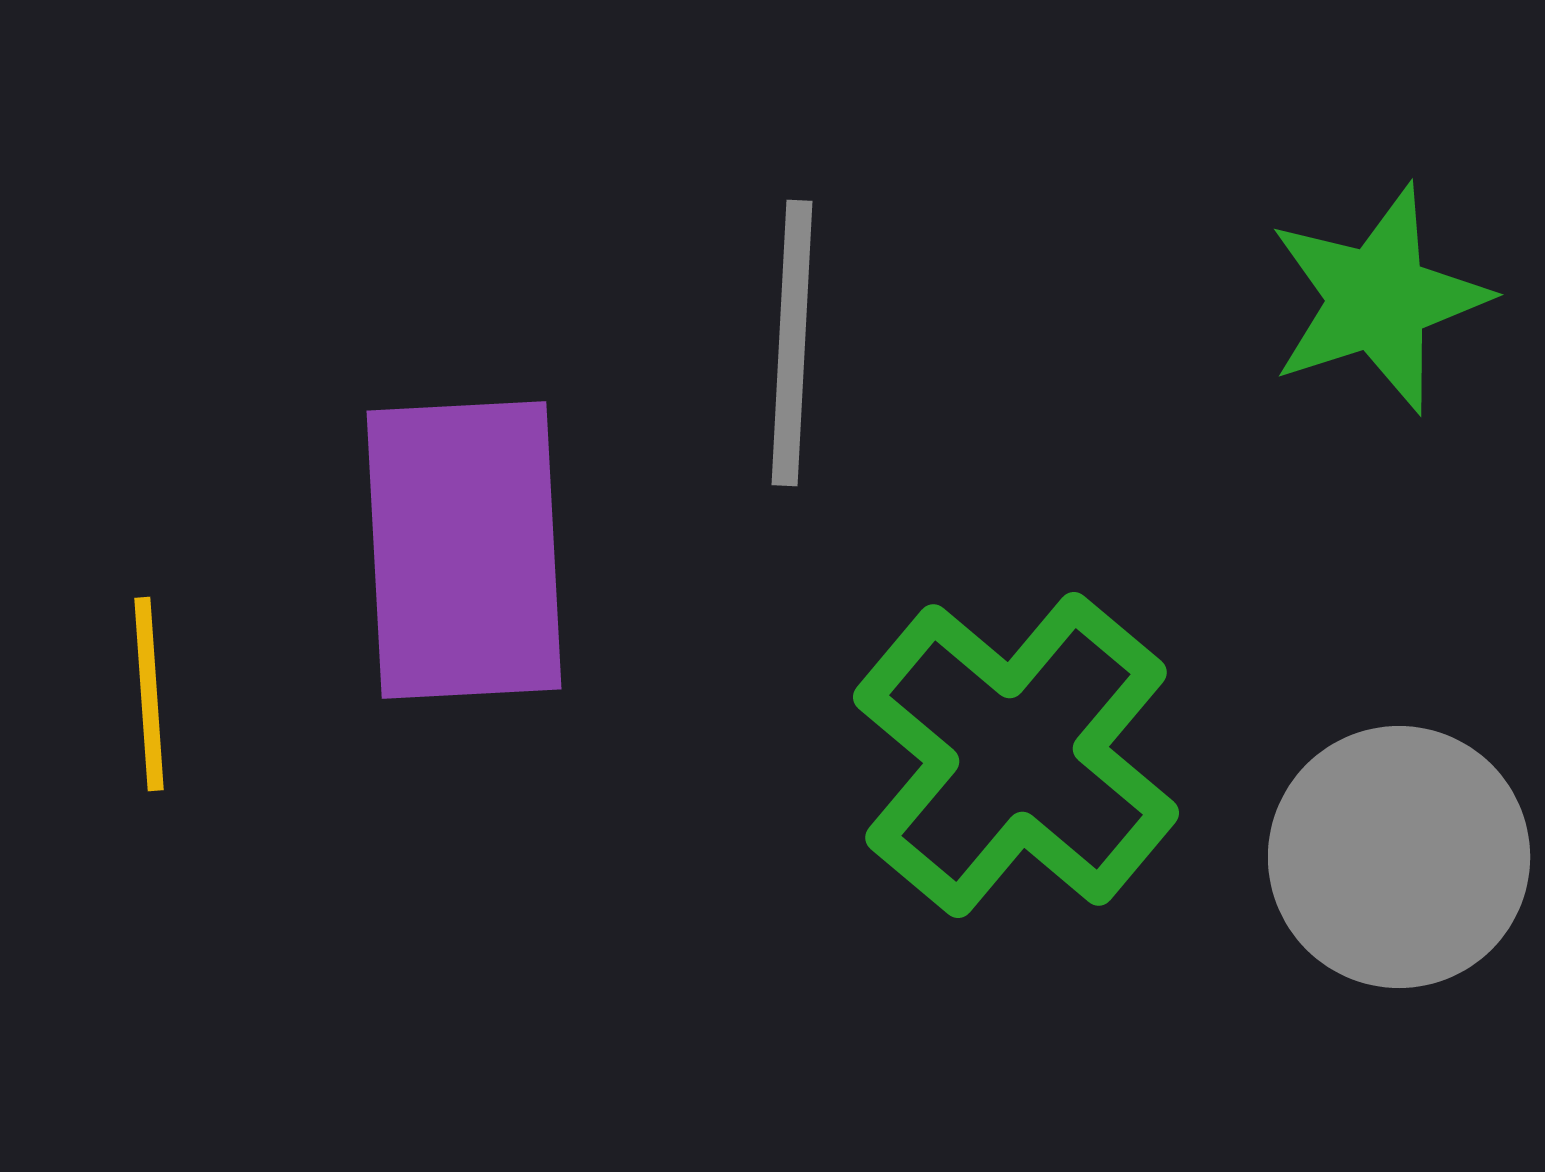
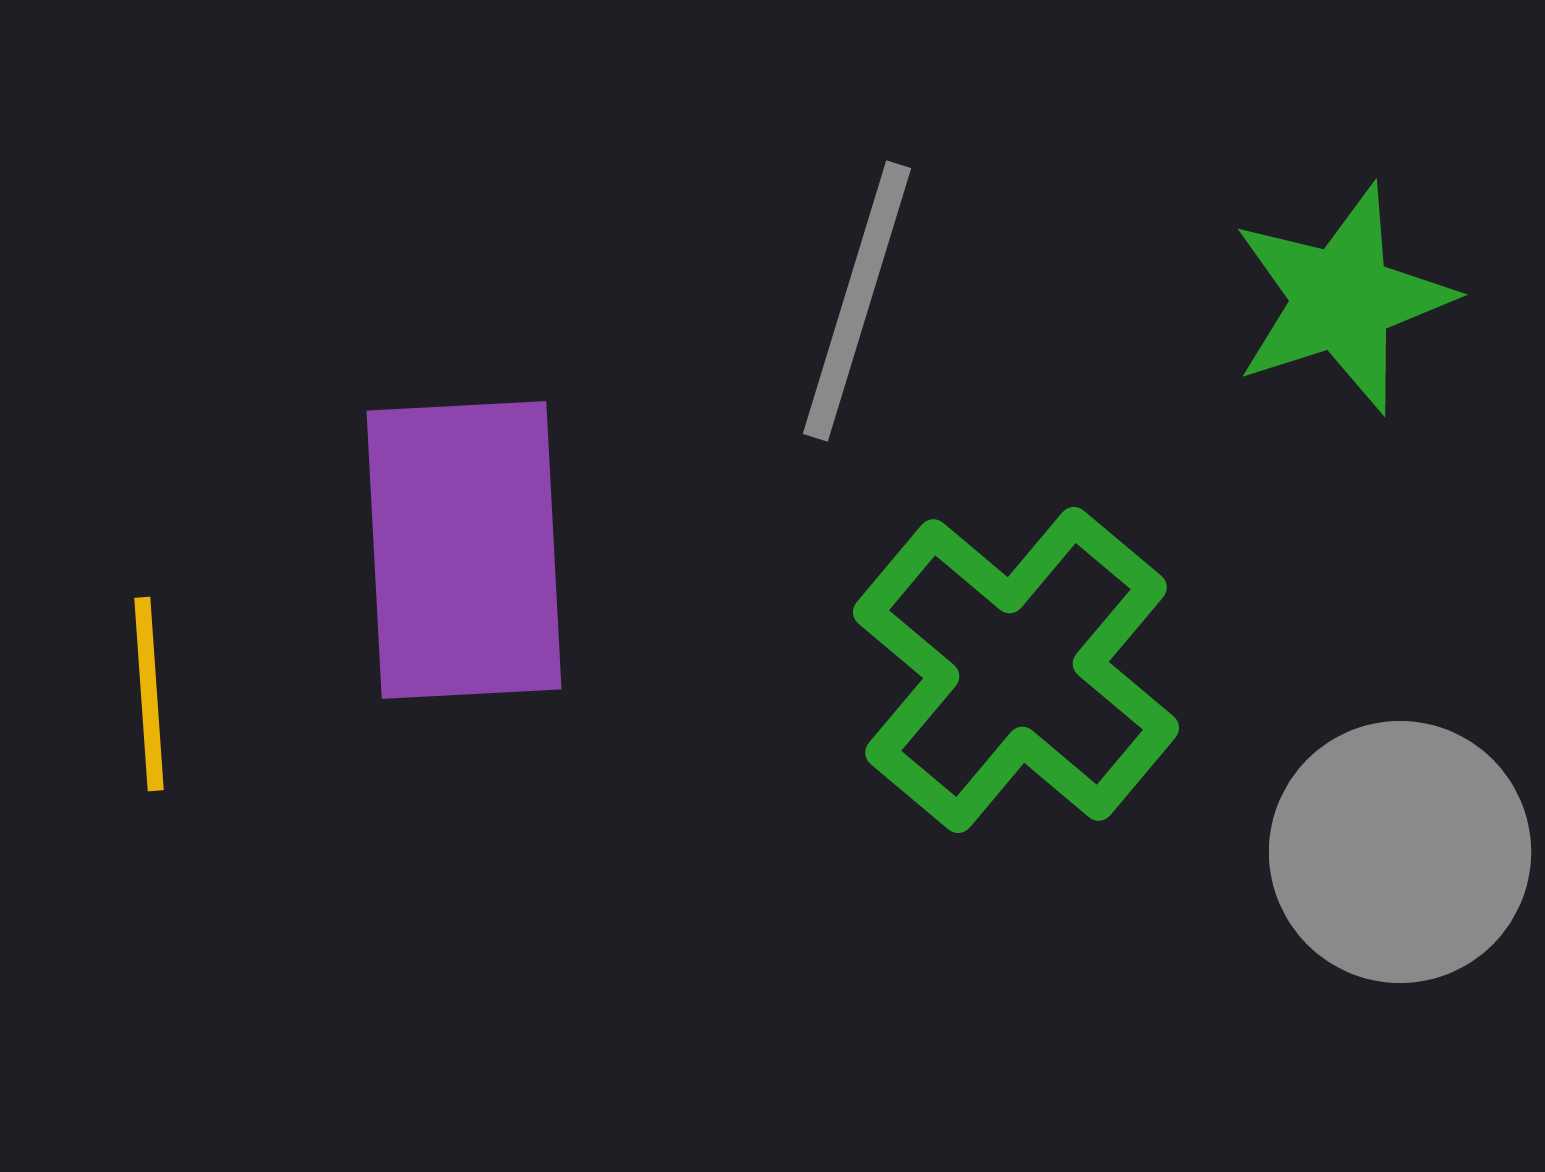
green star: moved 36 px left
gray line: moved 65 px right, 42 px up; rotated 14 degrees clockwise
green cross: moved 85 px up
gray circle: moved 1 px right, 5 px up
